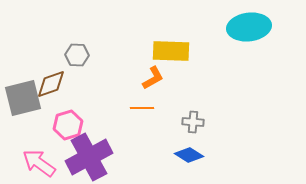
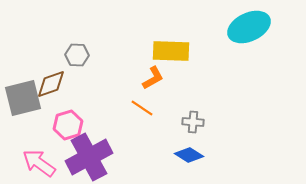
cyan ellipse: rotated 18 degrees counterclockwise
orange line: rotated 35 degrees clockwise
